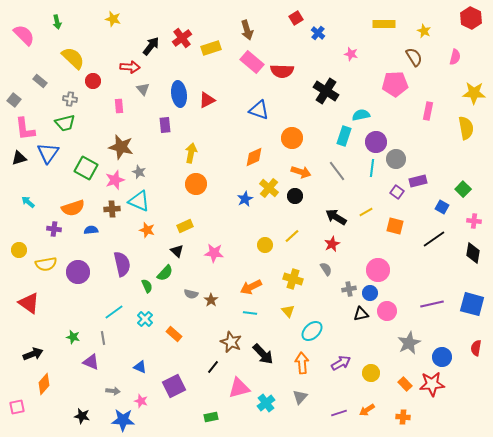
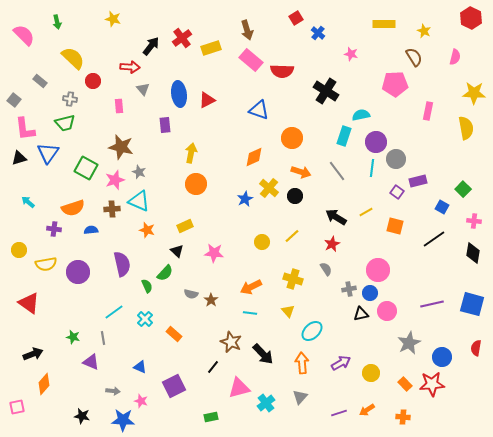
pink rectangle at (252, 62): moved 1 px left, 2 px up
yellow circle at (265, 245): moved 3 px left, 3 px up
